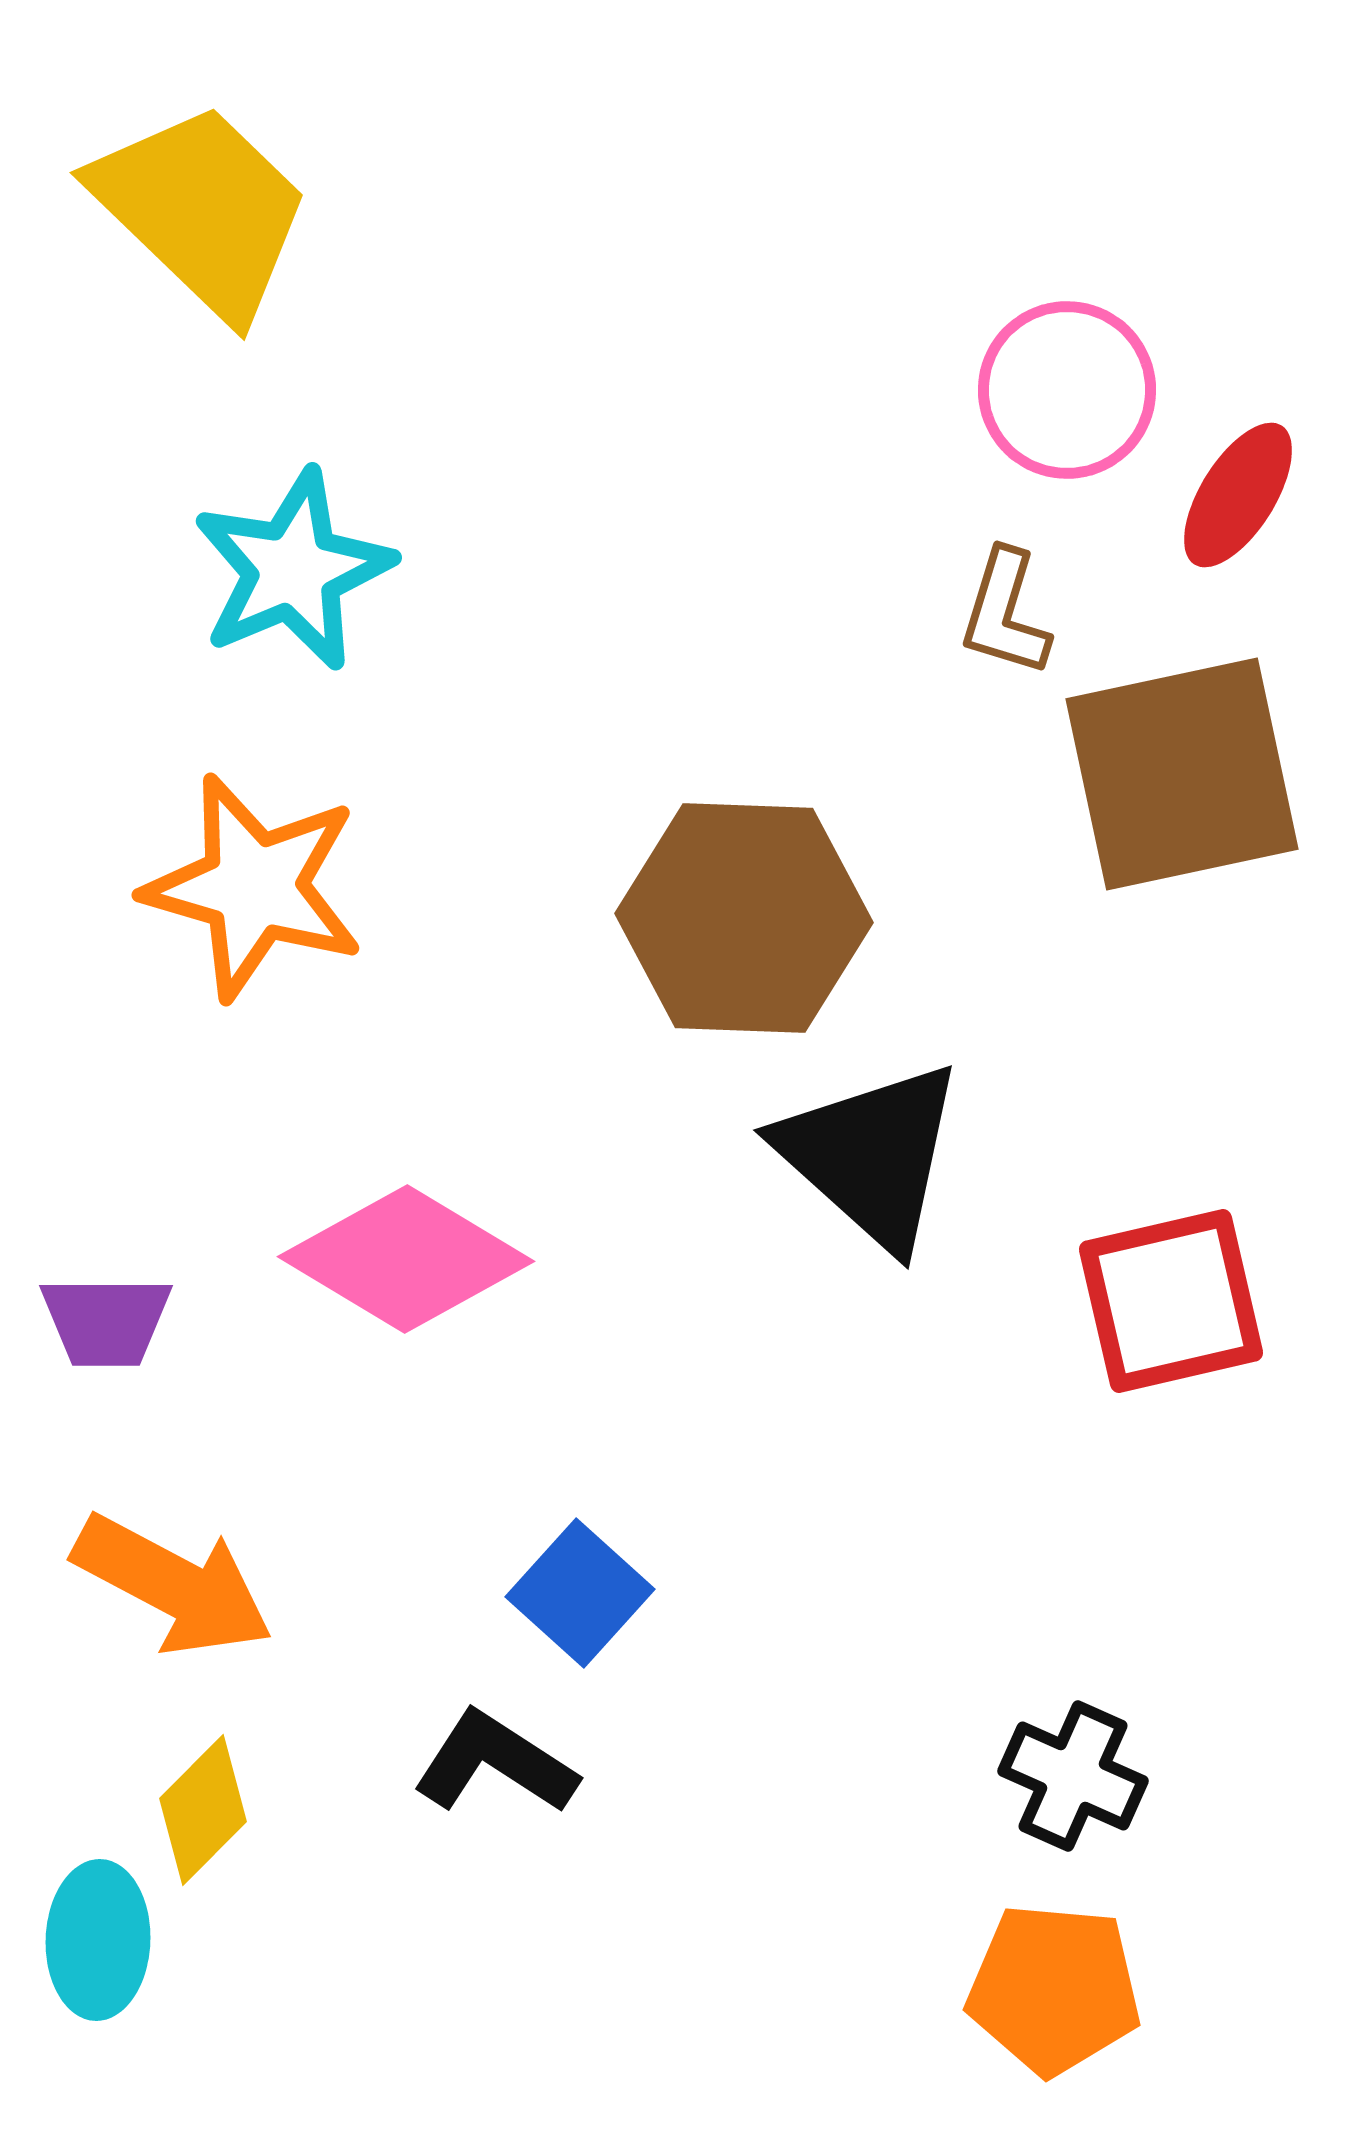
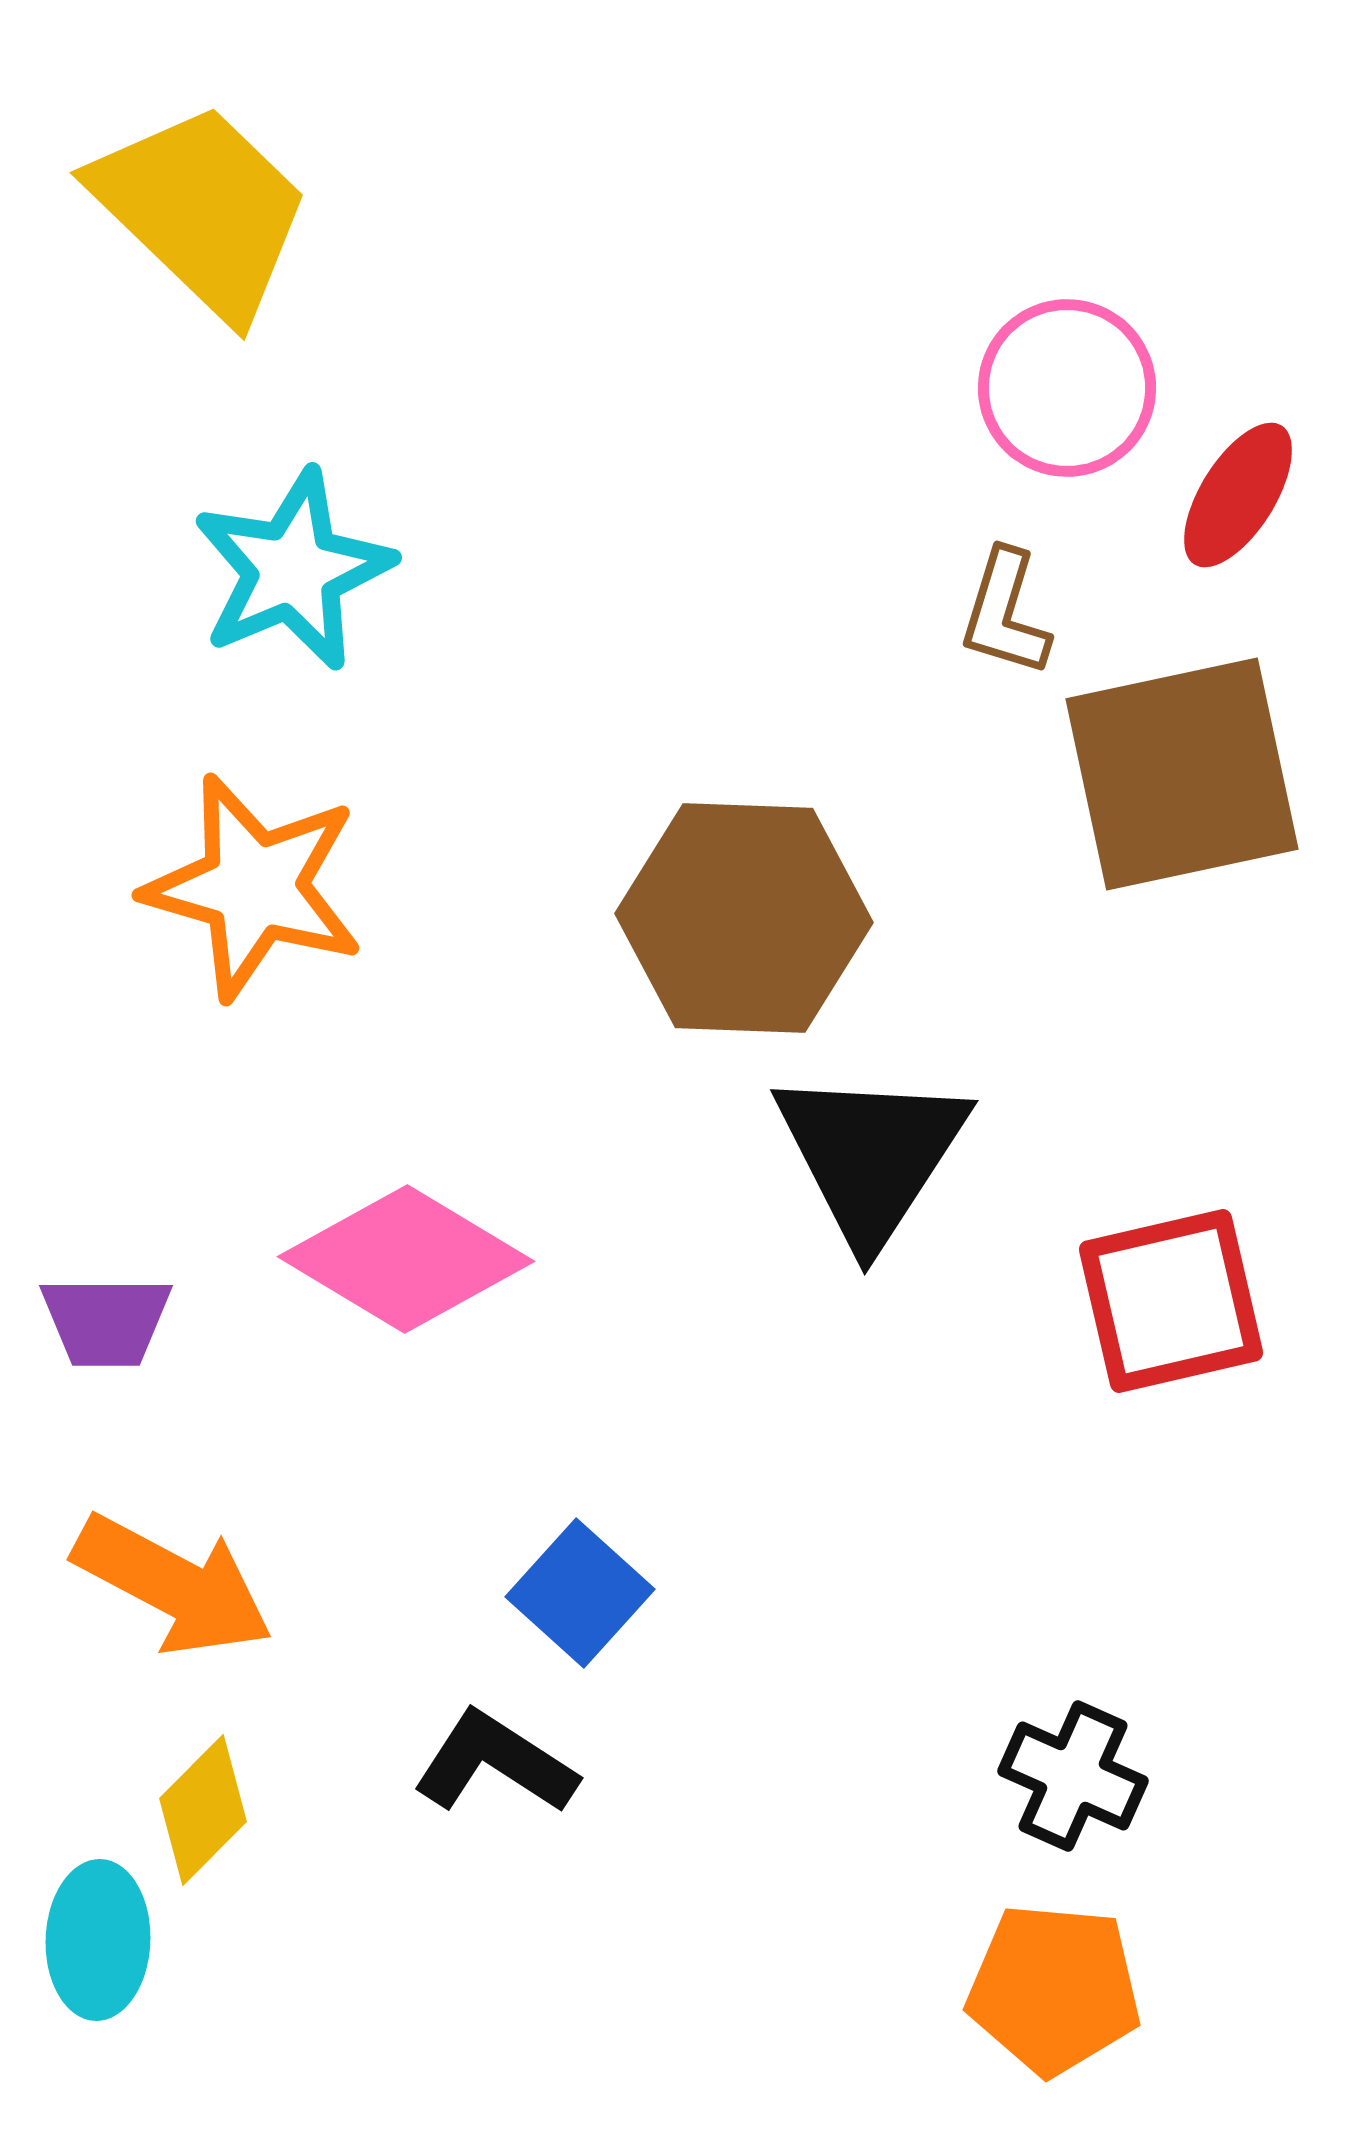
pink circle: moved 2 px up
black triangle: rotated 21 degrees clockwise
